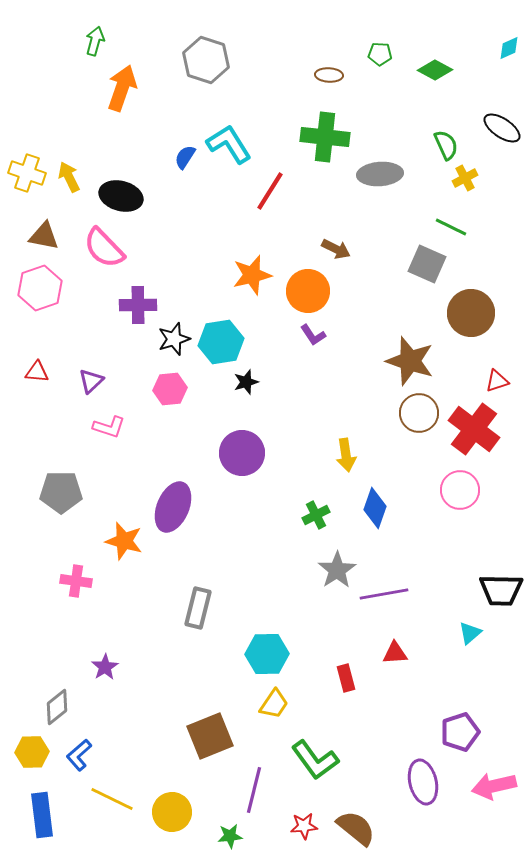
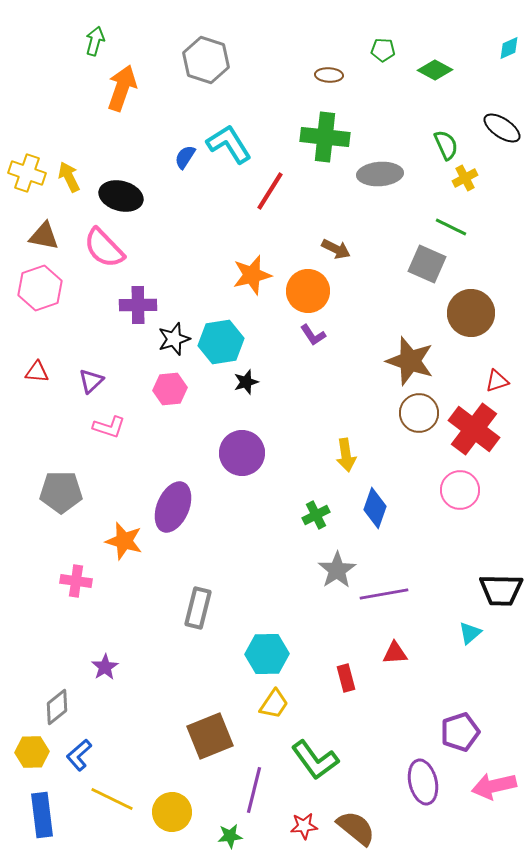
green pentagon at (380, 54): moved 3 px right, 4 px up
